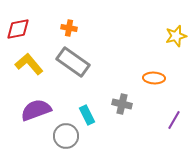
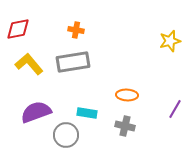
orange cross: moved 7 px right, 2 px down
yellow star: moved 6 px left, 5 px down
gray rectangle: rotated 44 degrees counterclockwise
orange ellipse: moved 27 px left, 17 px down
gray cross: moved 3 px right, 22 px down
purple semicircle: moved 2 px down
cyan rectangle: moved 2 px up; rotated 54 degrees counterclockwise
purple line: moved 1 px right, 11 px up
gray circle: moved 1 px up
